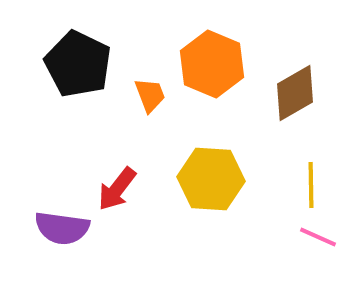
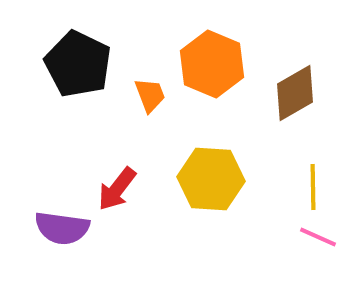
yellow line: moved 2 px right, 2 px down
